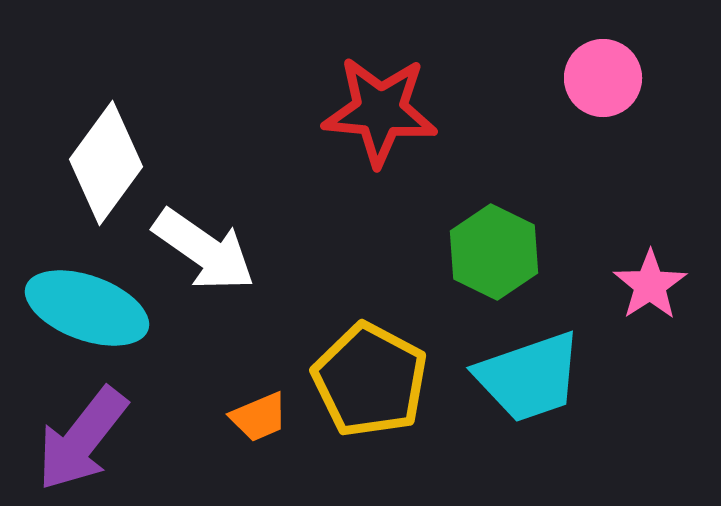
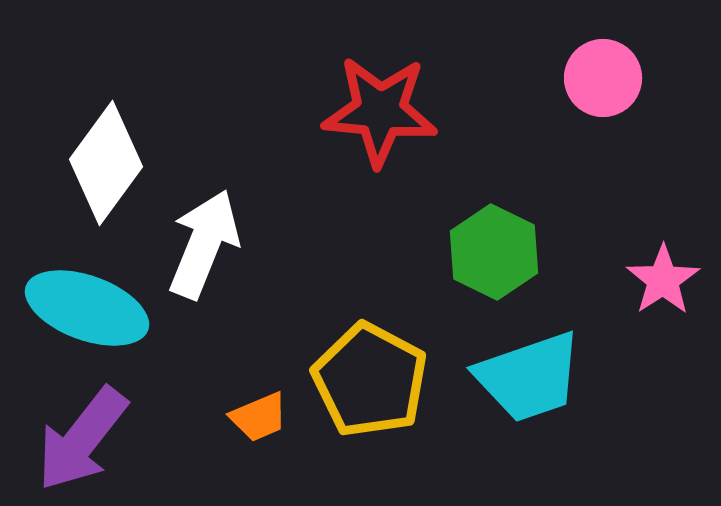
white arrow: moved 6 px up; rotated 103 degrees counterclockwise
pink star: moved 13 px right, 5 px up
